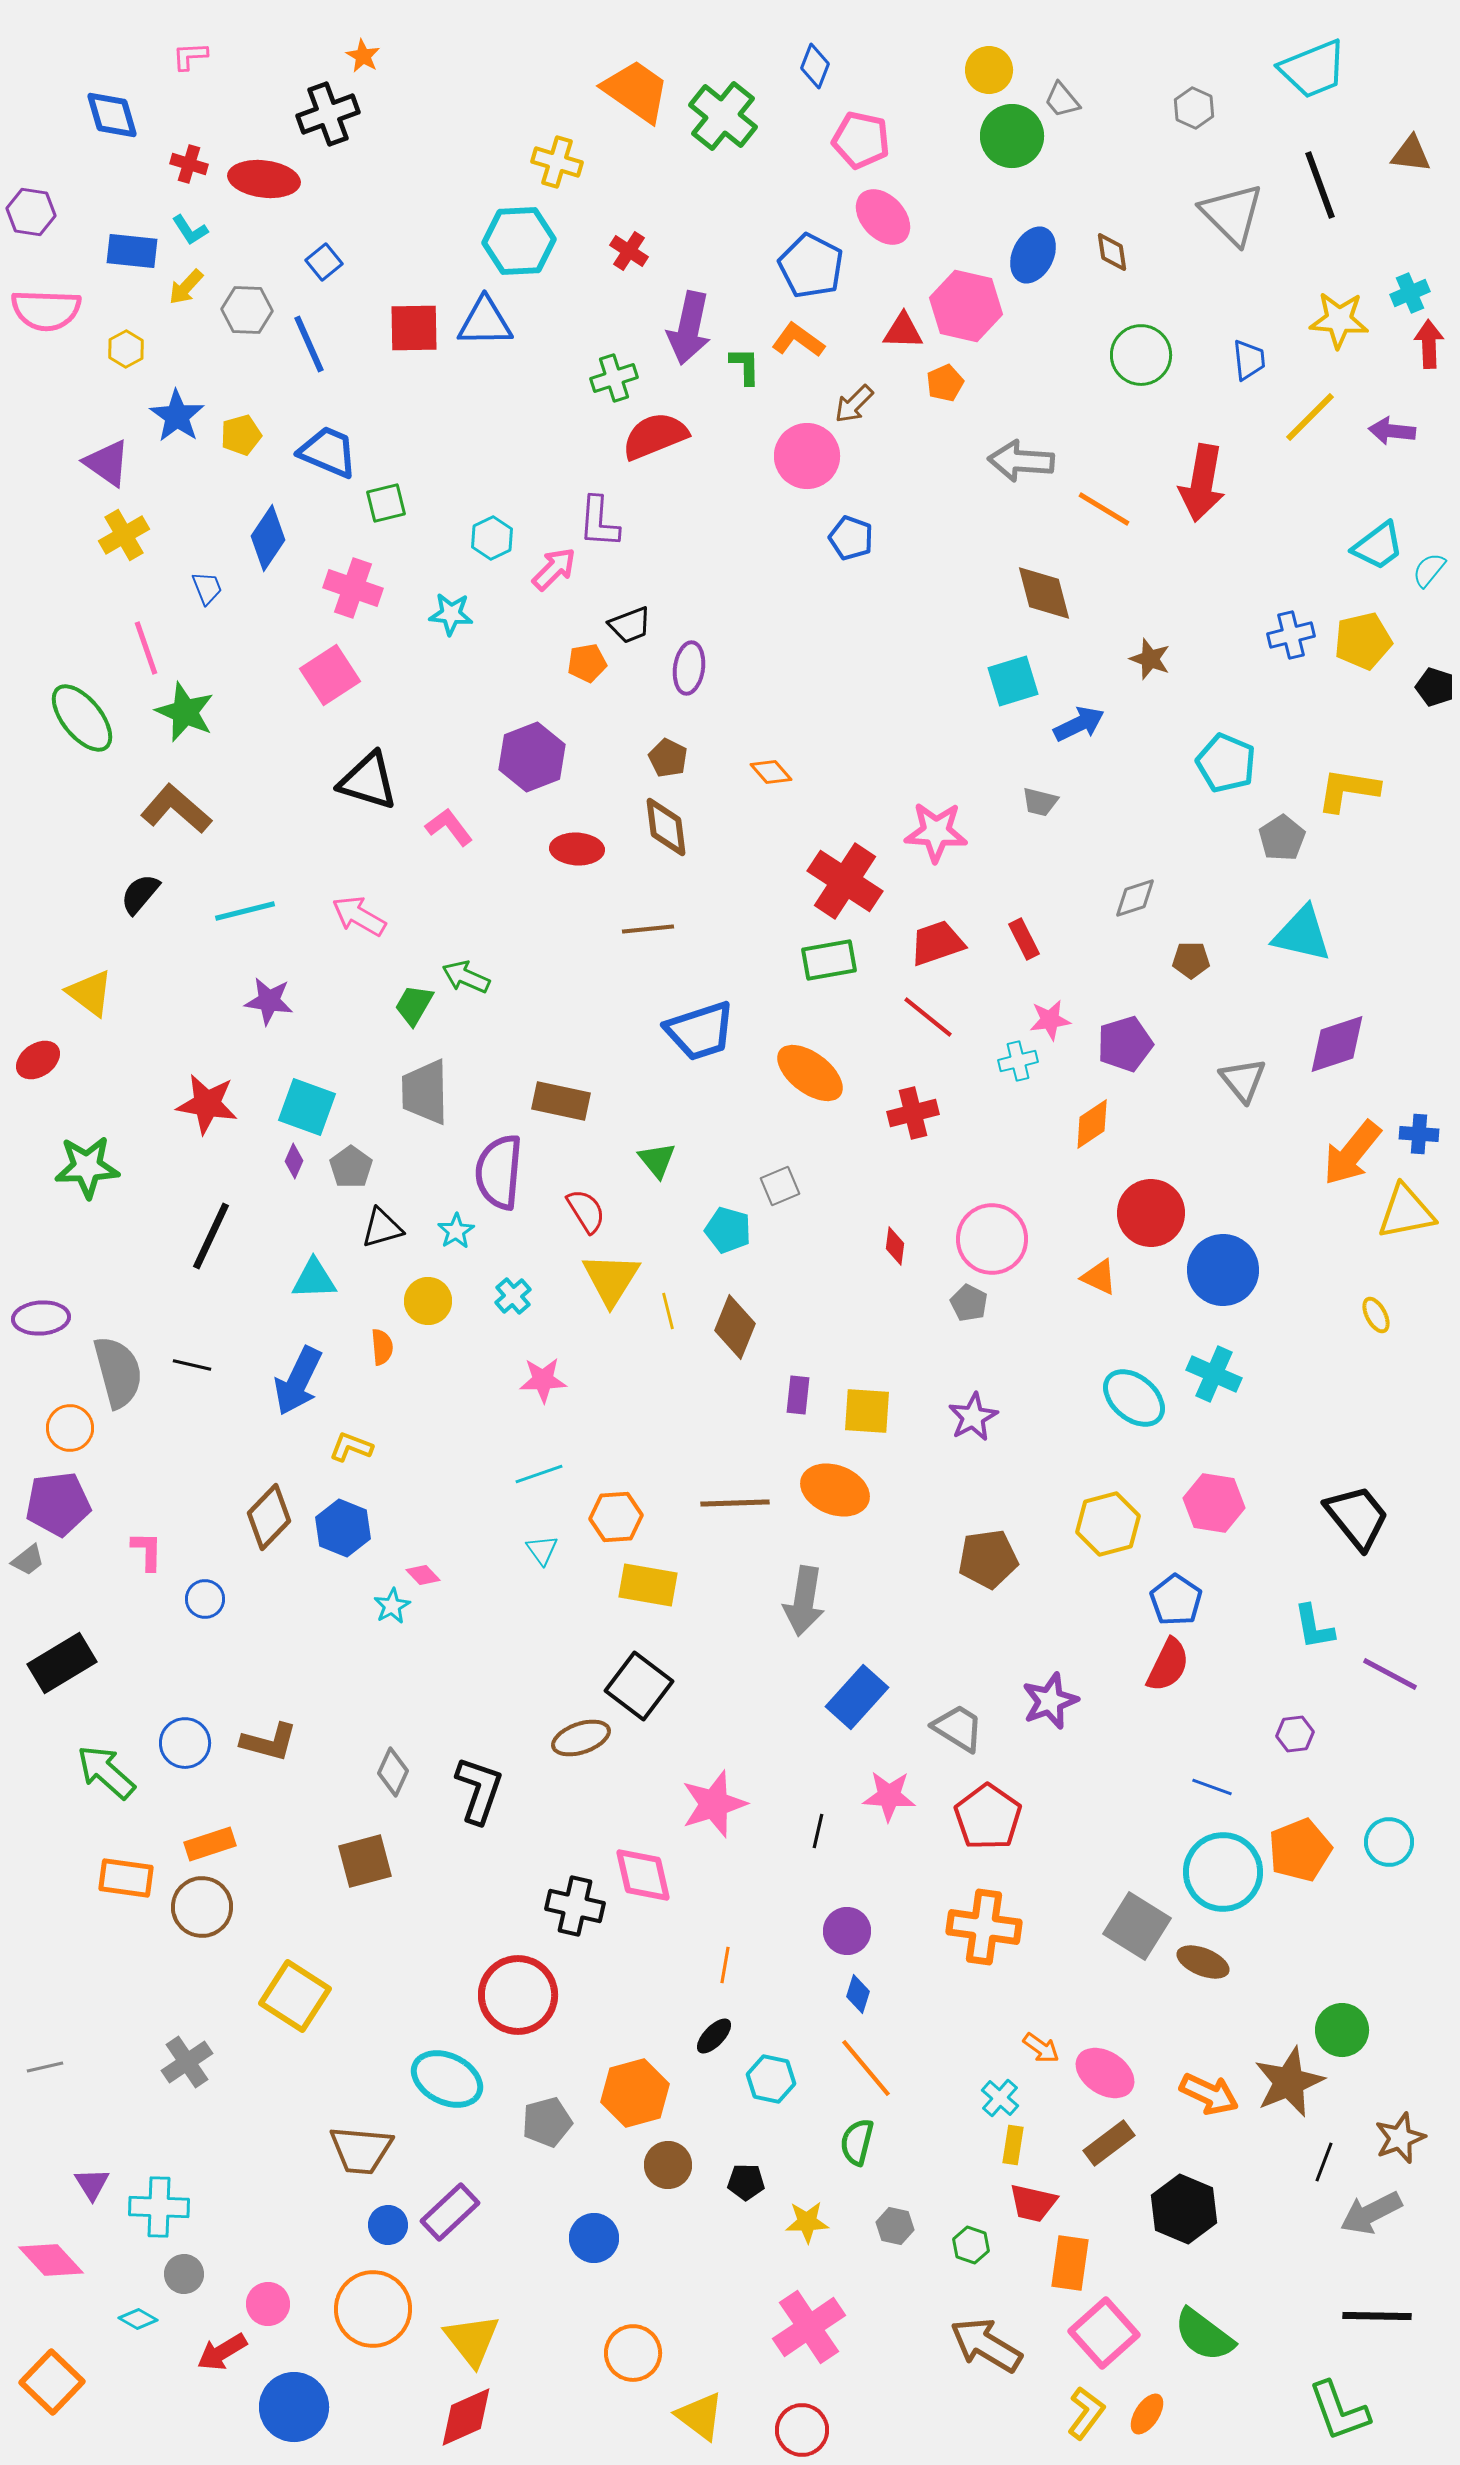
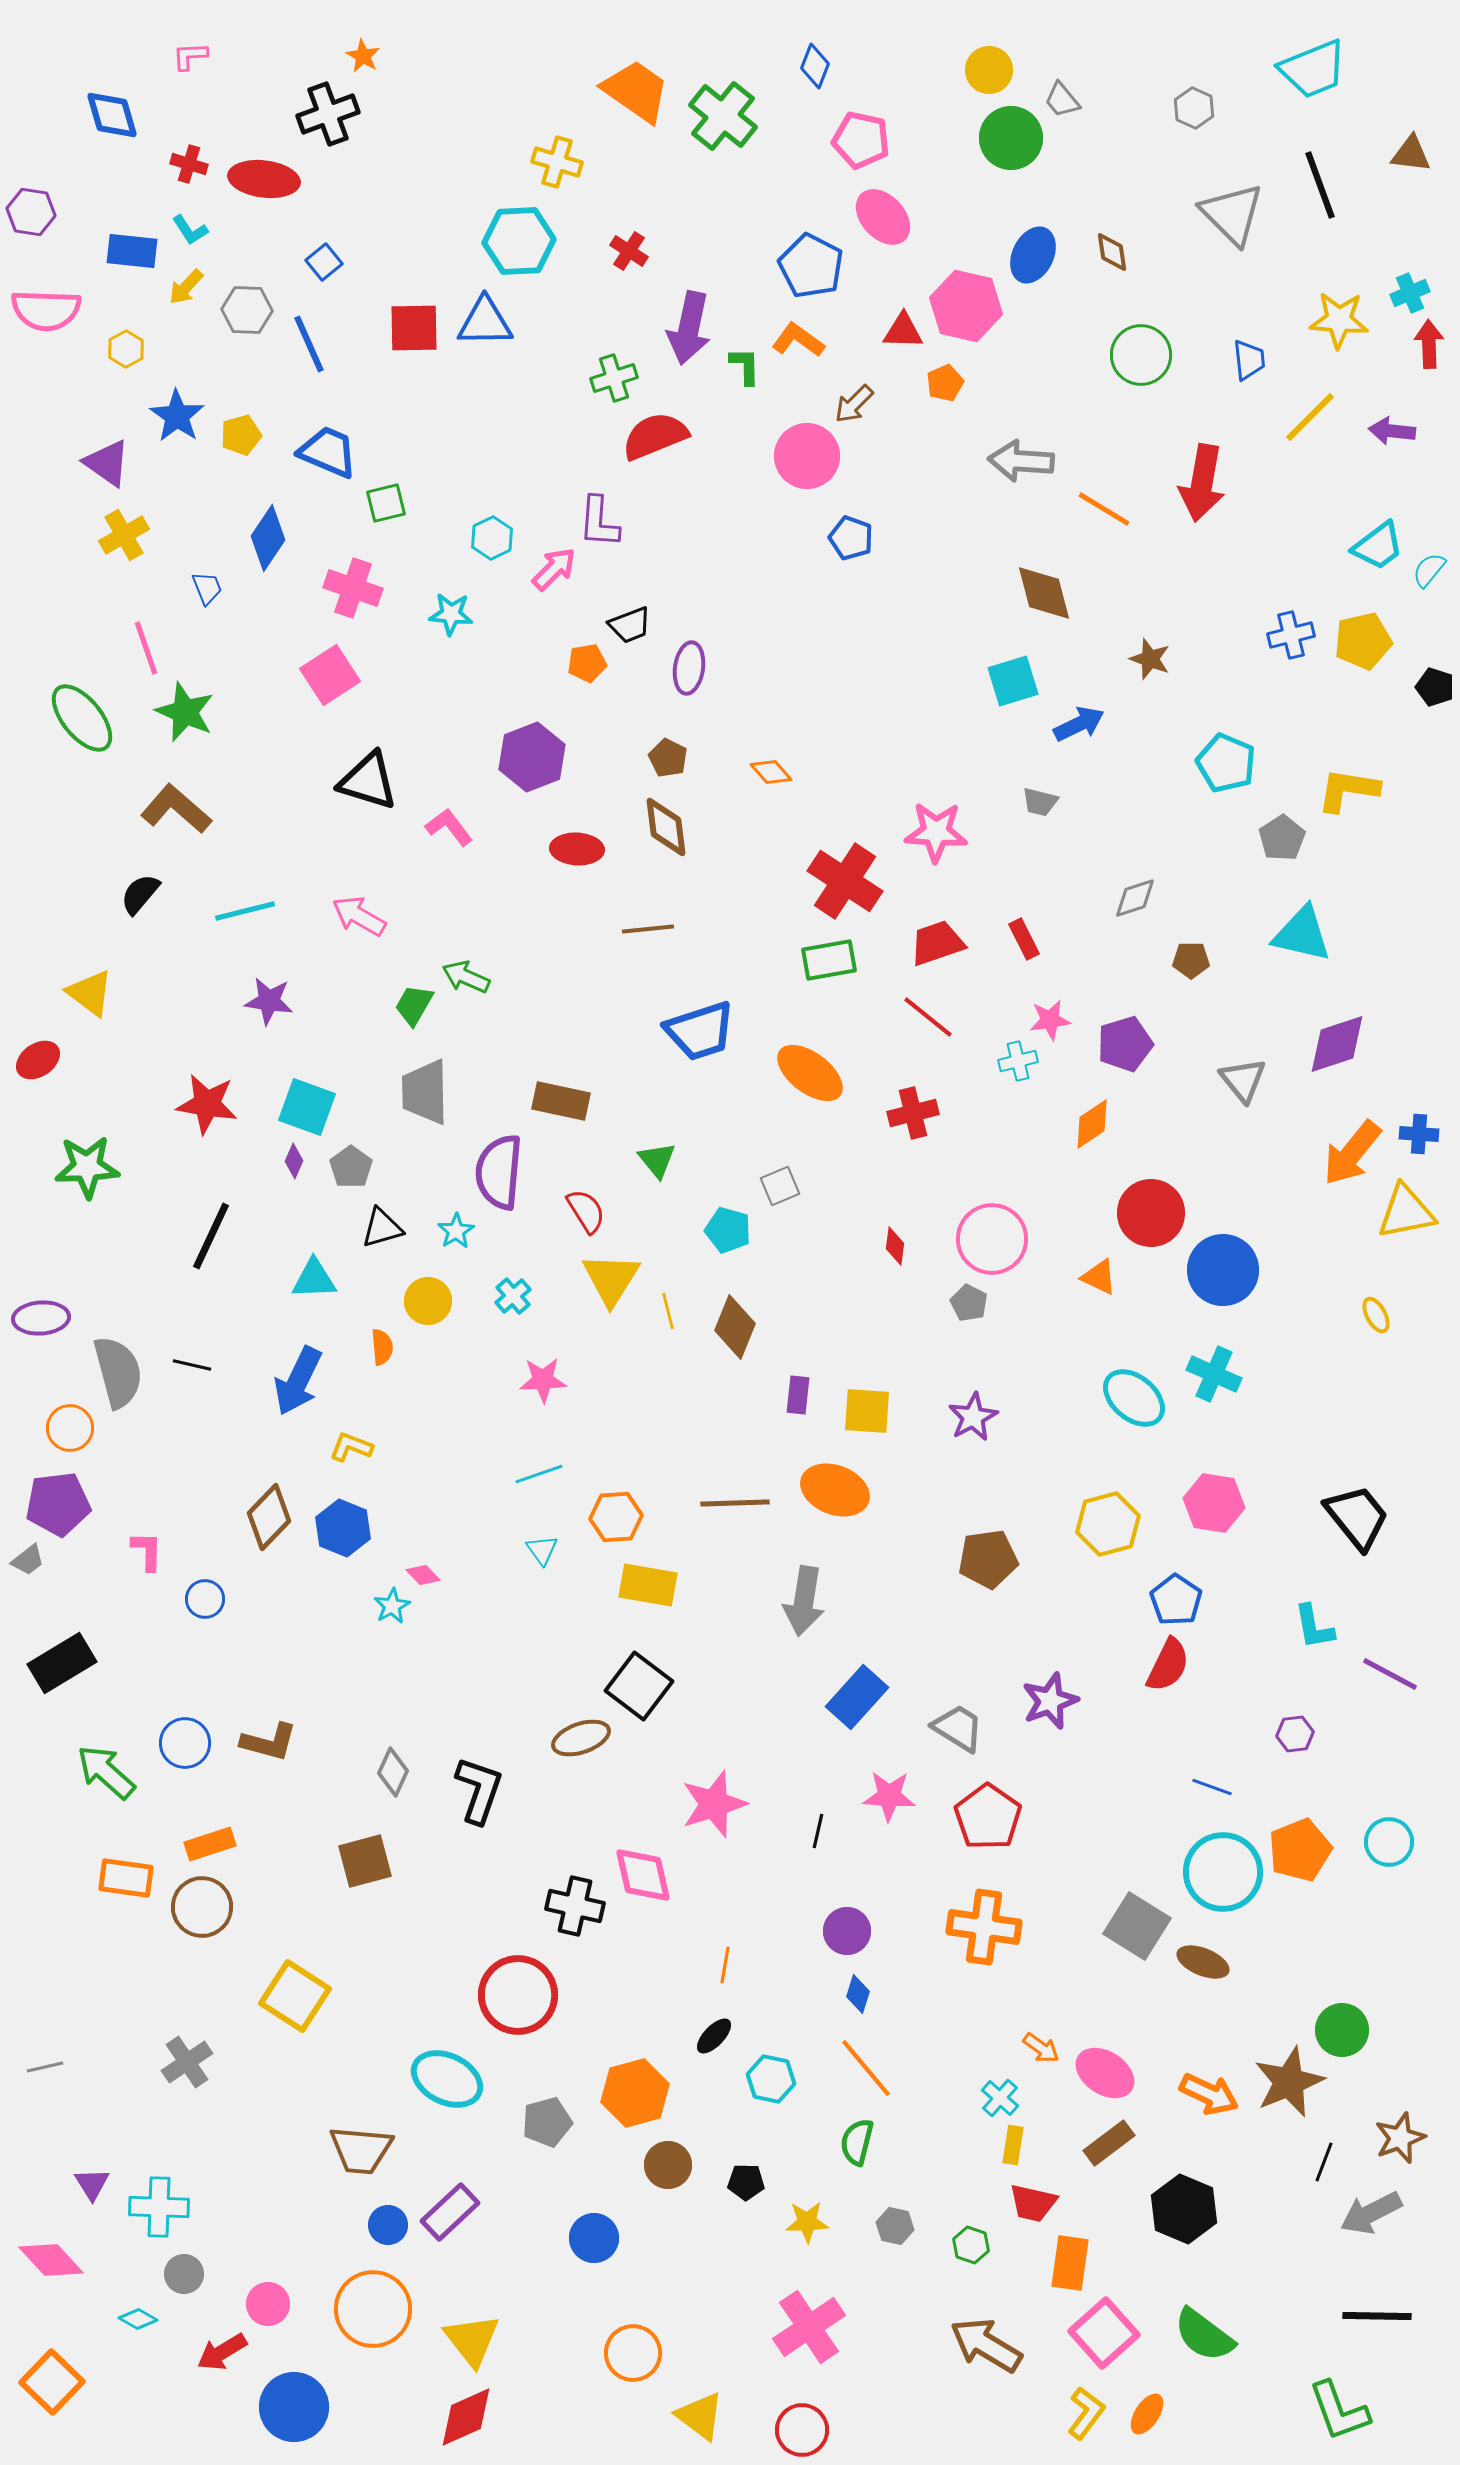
green circle at (1012, 136): moved 1 px left, 2 px down
